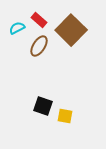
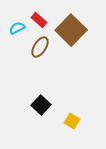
brown ellipse: moved 1 px right, 1 px down
black square: moved 2 px left, 1 px up; rotated 24 degrees clockwise
yellow square: moved 7 px right, 5 px down; rotated 21 degrees clockwise
